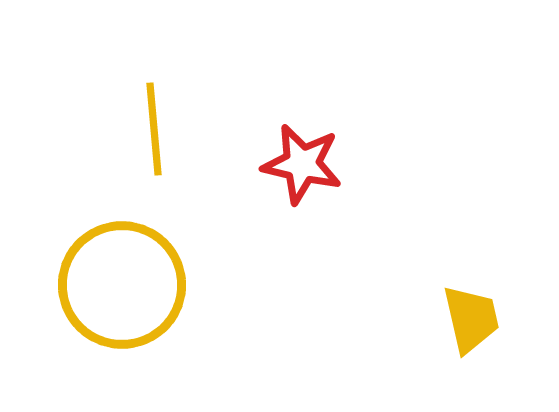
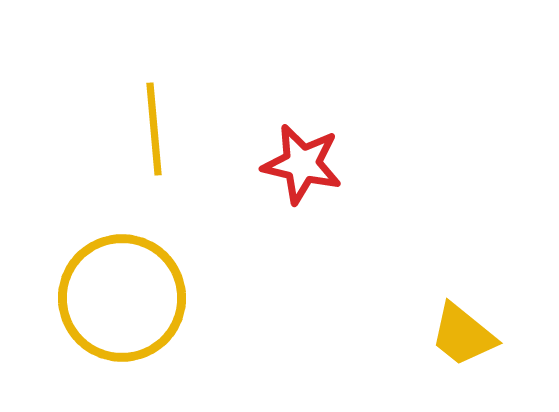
yellow circle: moved 13 px down
yellow trapezoid: moved 8 px left, 16 px down; rotated 142 degrees clockwise
